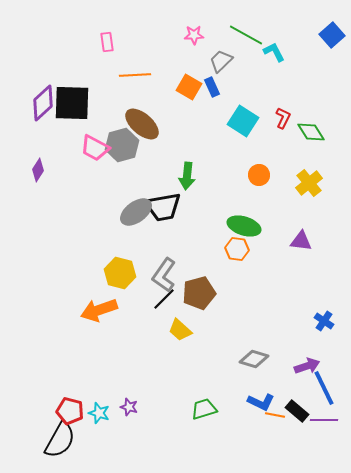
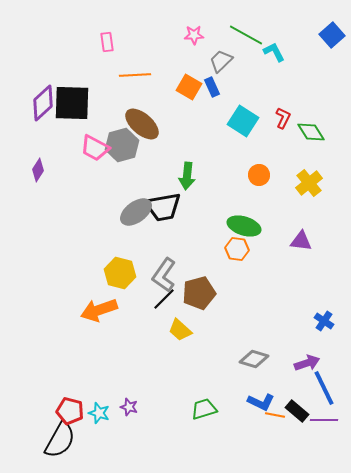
purple arrow at (307, 366): moved 3 px up
